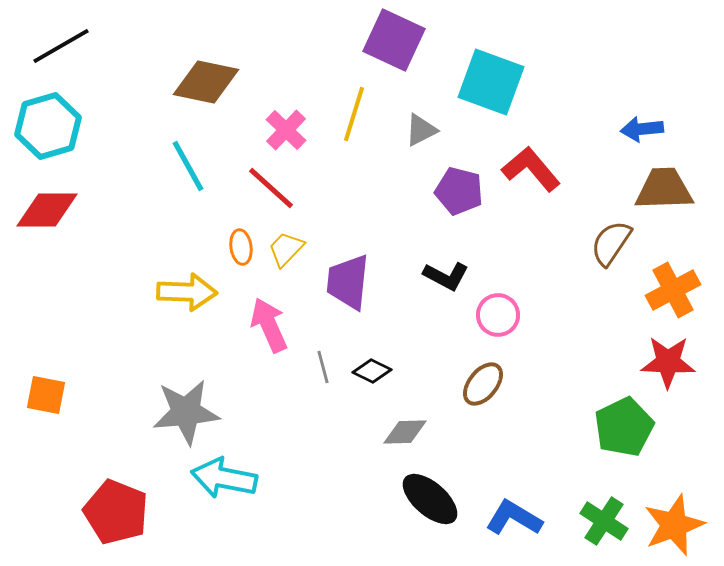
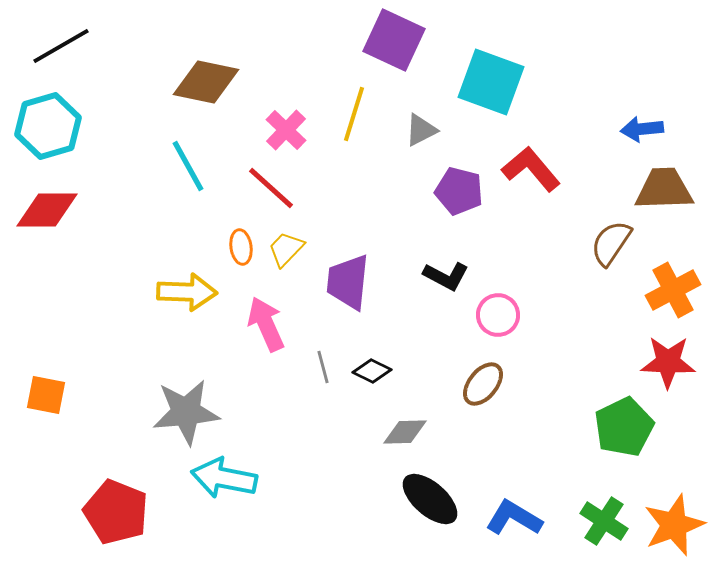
pink arrow: moved 3 px left, 1 px up
